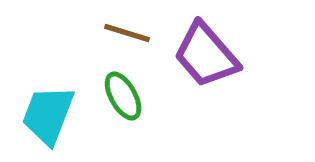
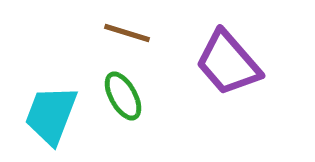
purple trapezoid: moved 22 px right, 8 px down
cyan trapezoid: moved 3 px right
